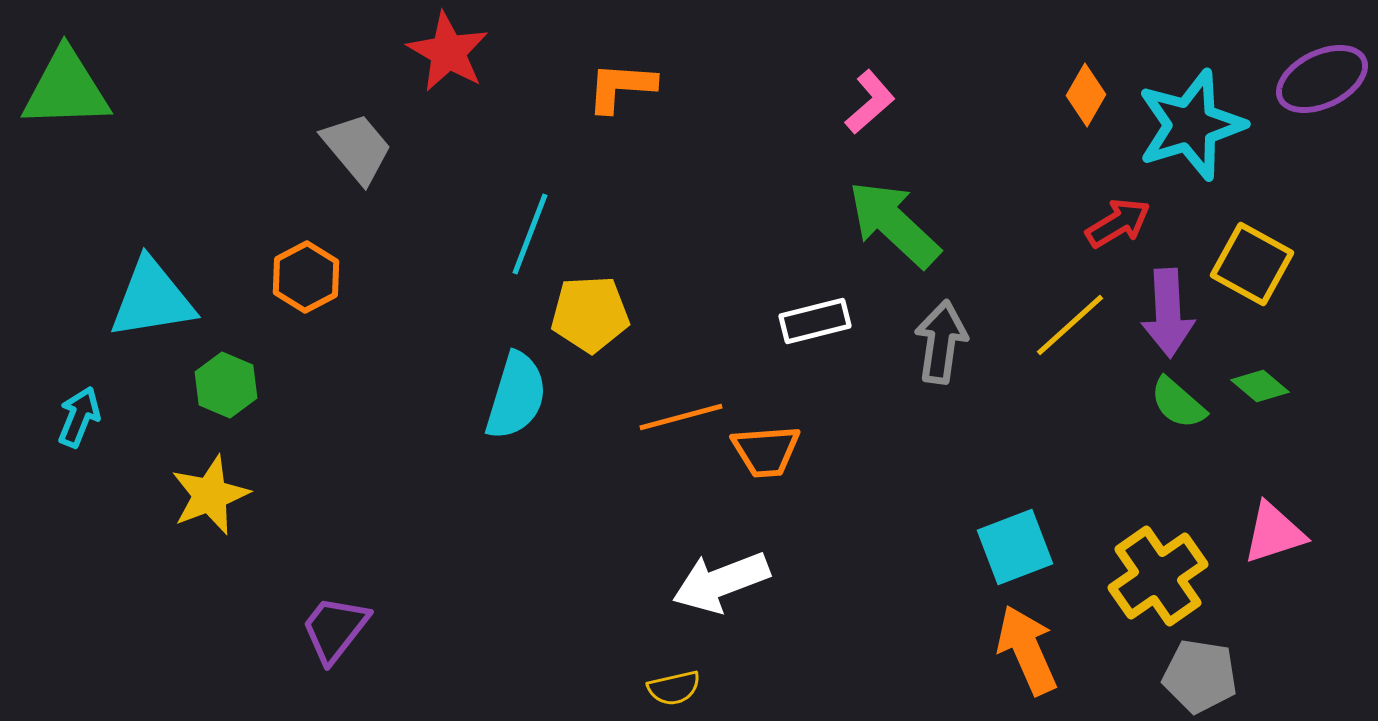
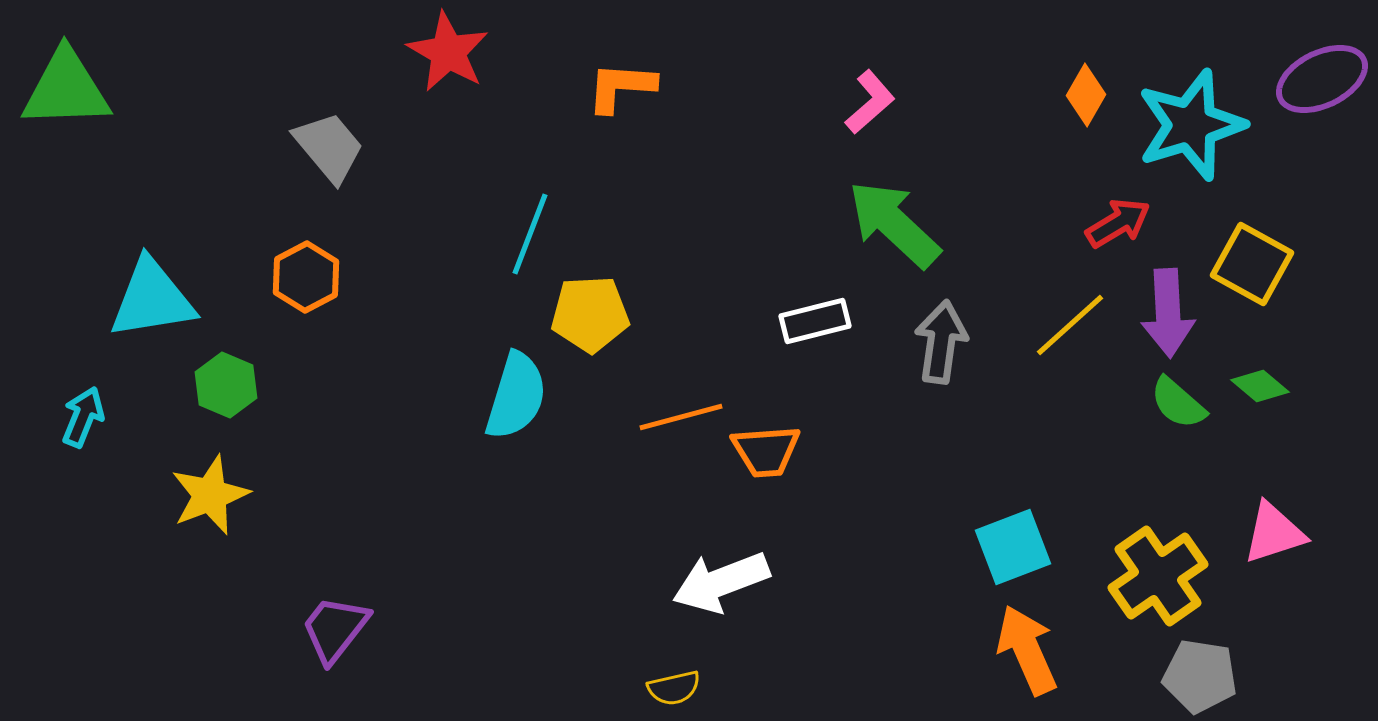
gray trapezoid: moved 28 px left, 1 px up
cyan arrow: moved 4 px right
cyan square: moved 2 px left
